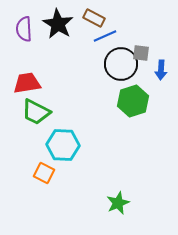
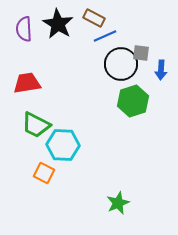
green trapezoid: moved 13 px down
